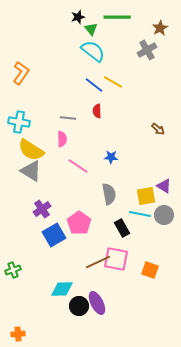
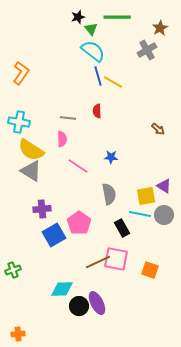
blue line: moved 4 px right, 9 px up; rotated 36 degrees clockwise
purple cross: rotated 30 degrees clockwise
